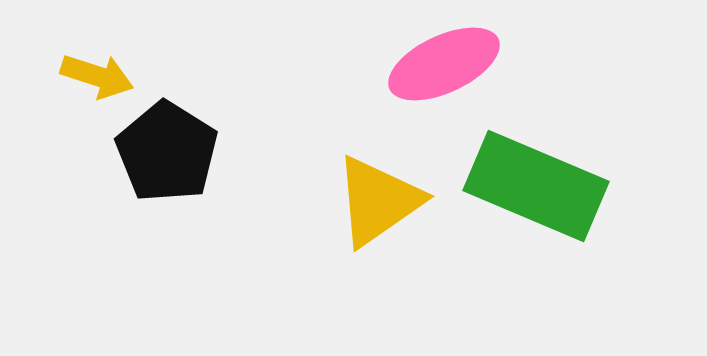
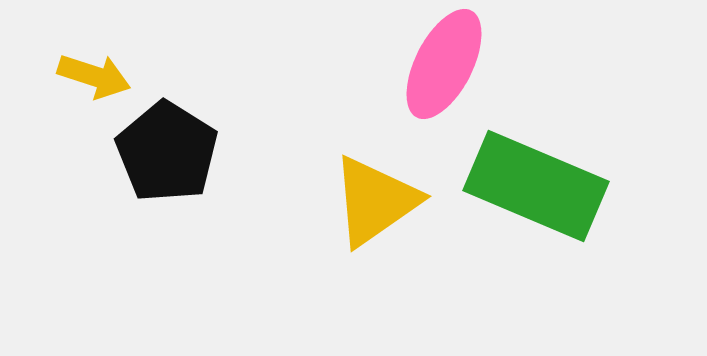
pink ellipse: rotated 38 degrees counterclockwise
yellow arrow: moved 3 px left
yellow triangle: moved 3 px left
